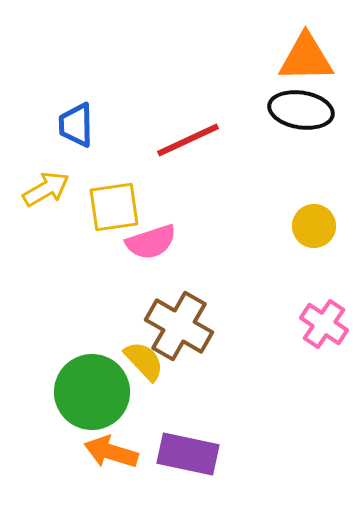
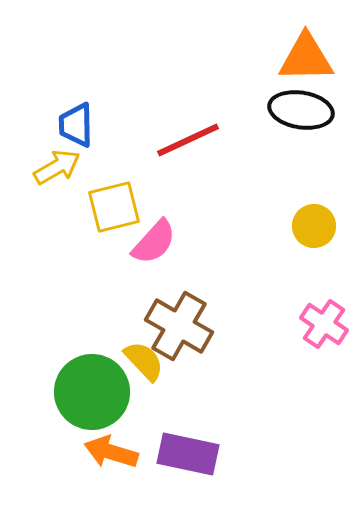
yellow arrow: moved 11 px right, 22 px up
yellow square: rotated 6 degrees counterclockwise
pink semicircle: moved 3 px right; rotated 30 degrees counterclockwise
